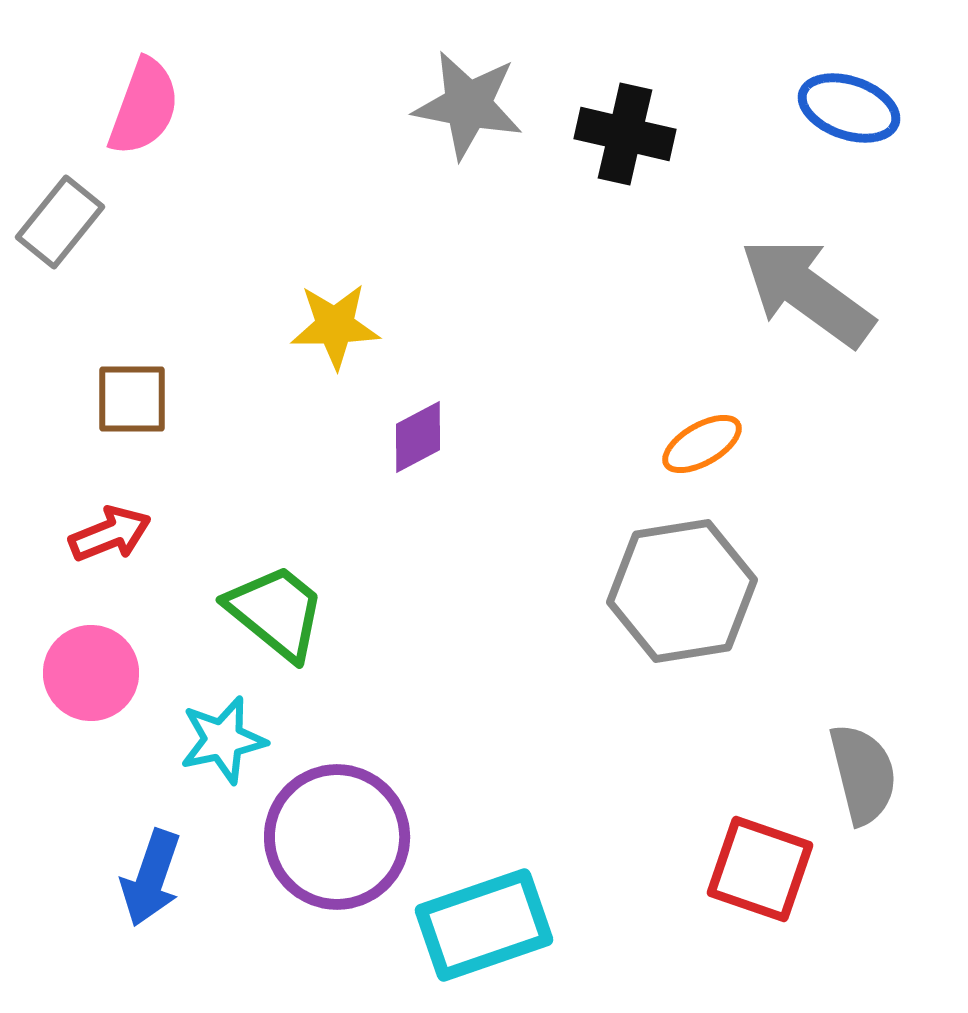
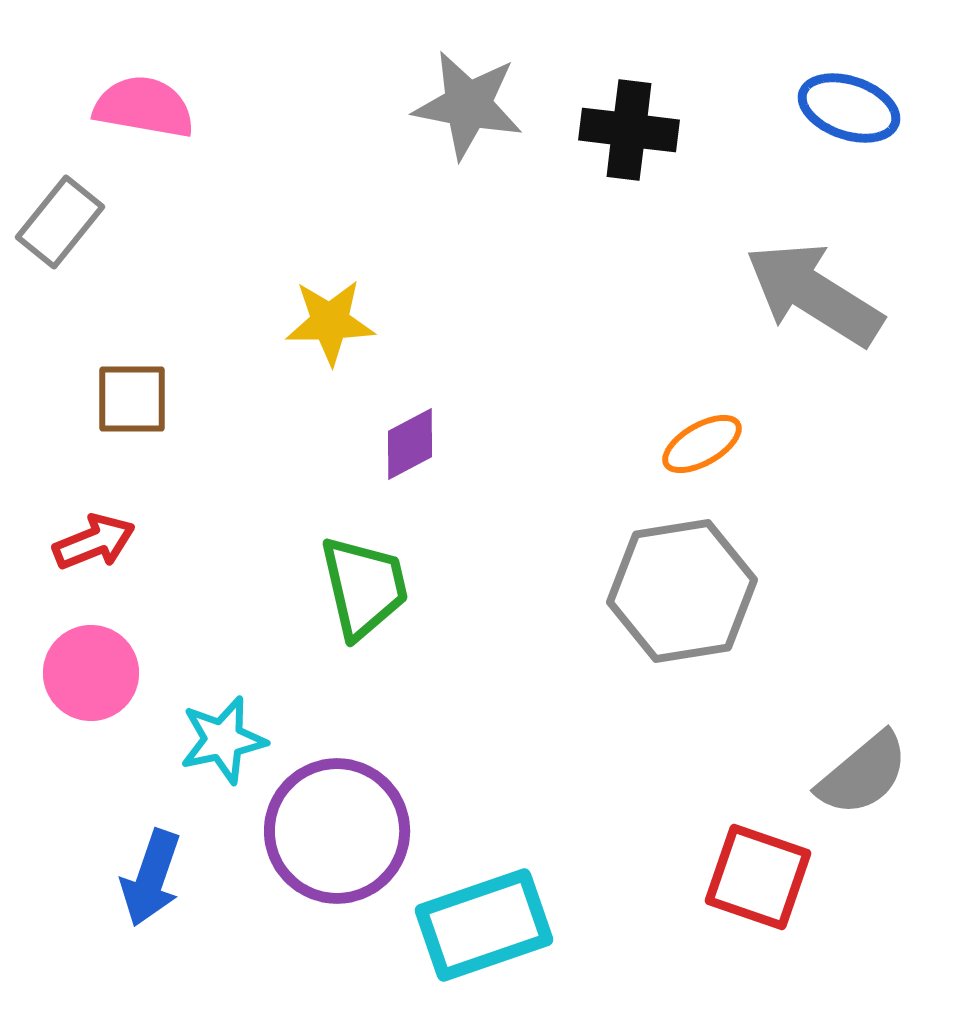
pink semicircle: rotated 100 degrees counterclockwise
black cross: moved 4 px right, 4 px up; rotated 6 degrees counterclockwise
gray arrow: moved 7 px right, 2 px down; rotated 4 degrees counterclockwise
yellow star: moved 5 px left, 4 px up
purple diamond: moved 8 px left, 7 px down
red arrow: moved 16 px left, 8 px down
green trapezoid: moved 88 px right, 25 px up; rotated 38 degrees clockwise
gray semicircle: rotated 64 degrees clockwise
purple circle: moved 6 px up
red square: moved 2 px left, 8 px down
